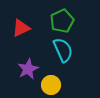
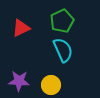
purple star: moved 9 px left, 12 px down; rotated 30 degrees clockwise
